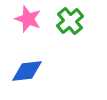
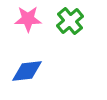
pink star: rotated 20 degrees counterclockwise
